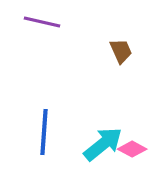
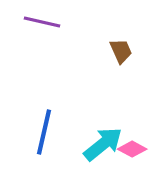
blue line: rotated 9 degrees clockwise
